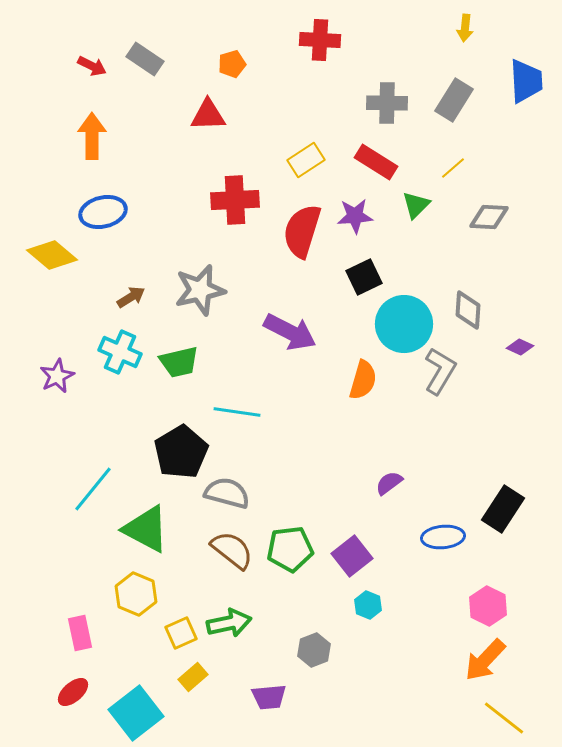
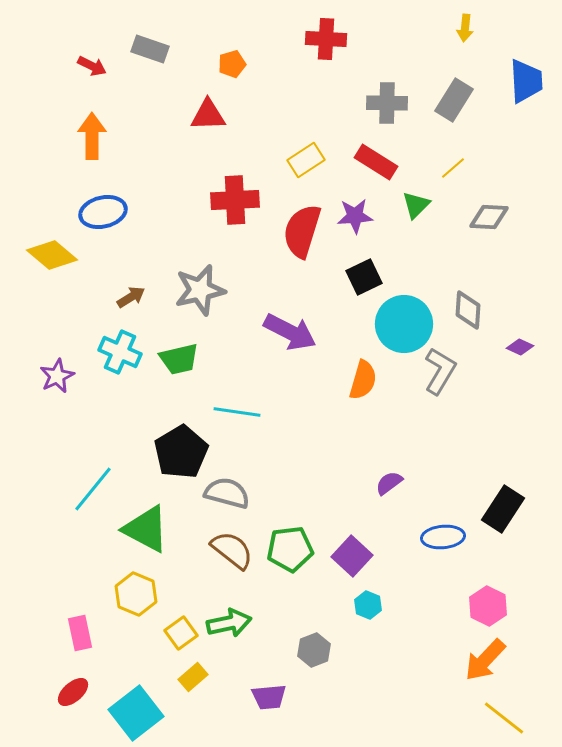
red cross at (320, 40): moved 6 px right, 1 px up
gray rectangle at (145, 59): moved 5 px right, 10 px up; rotated 15 degrees counterclockwise
green trapezoid at (179, 362): moved 3 px up
purple square at (352, 556): rotated 9 degrees counterclockwise
yellow square at (181, 633): rotated 12 degrees counterclockwise
